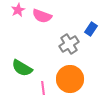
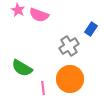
pink star: rotated 16 degrees counterclockwise
pink semicircle: moved 3 px left, 1 px up
gray cross: moved 2 px down
